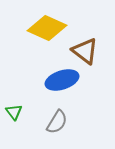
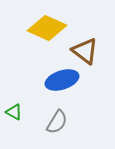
green triangle: rotated 24 degrees counterclockwise
